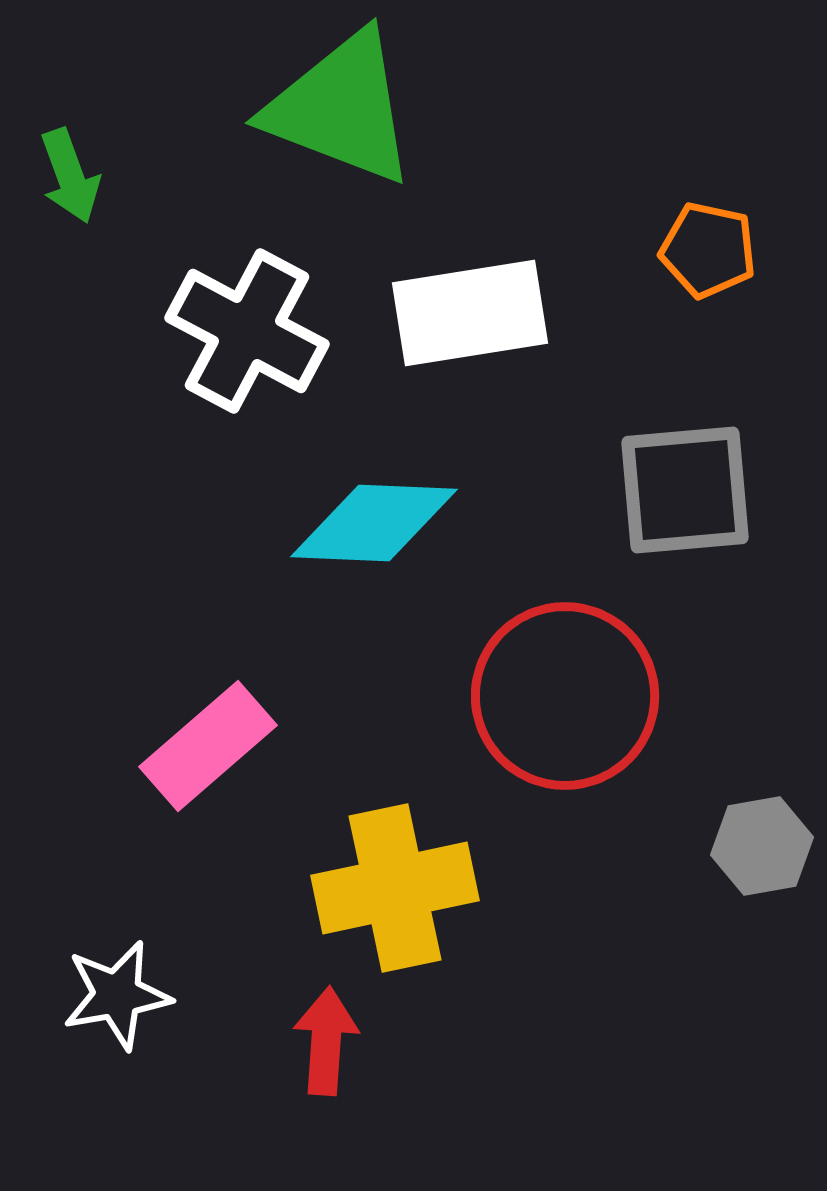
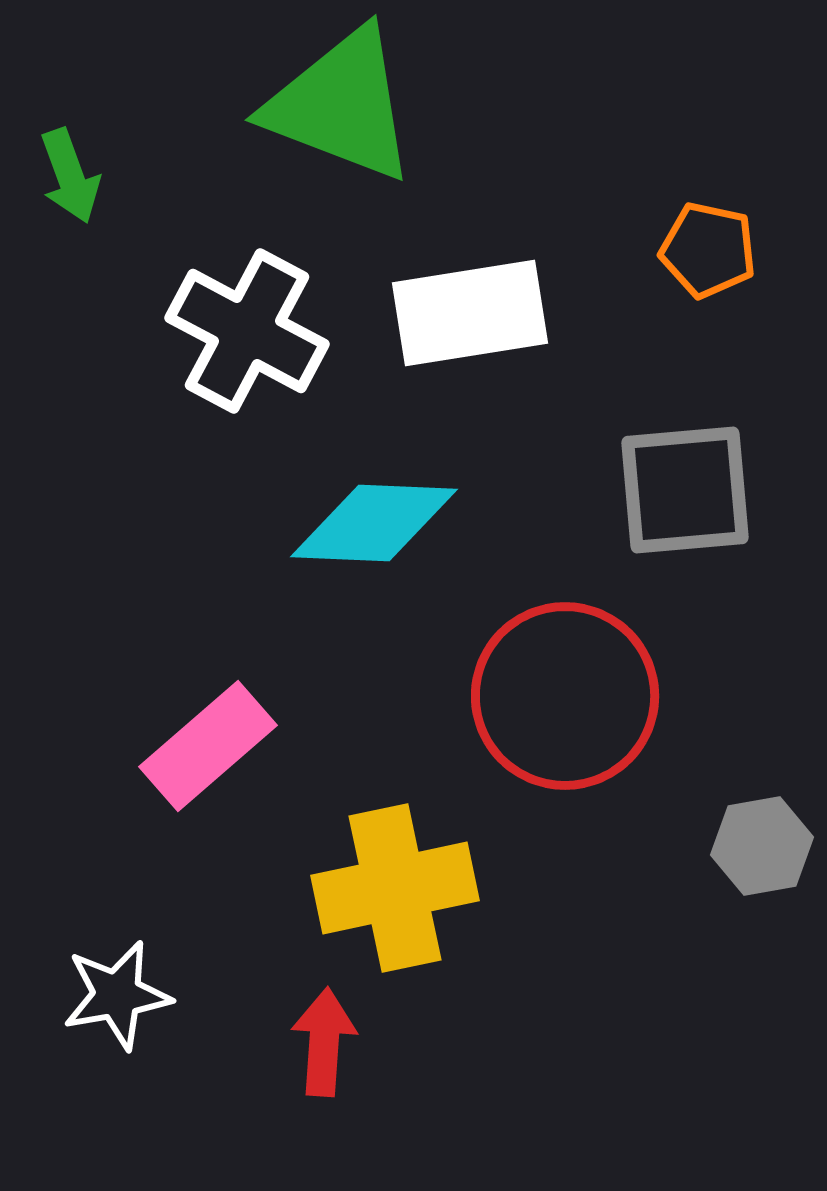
green triangle: moved 3 px up
red arrow: moved 2 px left, 1 px down
